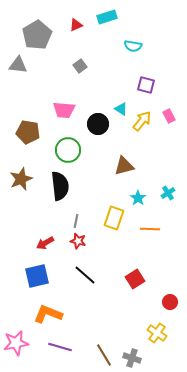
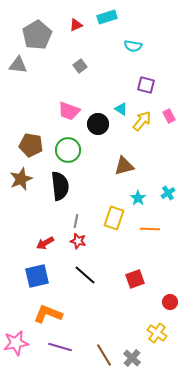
pink trapezoid: moved 5 px right, 1 px down; rotated 15 degrees clockwise
brown pentagon: moved 3 px right, 13 px down
red square: rotated 12 degrees clockwise
gray cross: rotated 24 degrees clockwise
